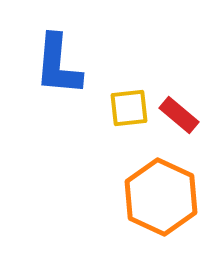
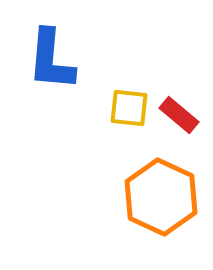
blue L-shape: moved 7 px left, 5 px up
yellow square: rotated 12 degrees clockwise
